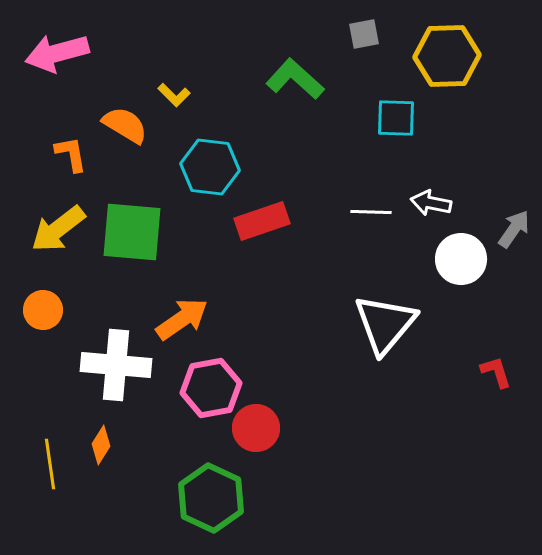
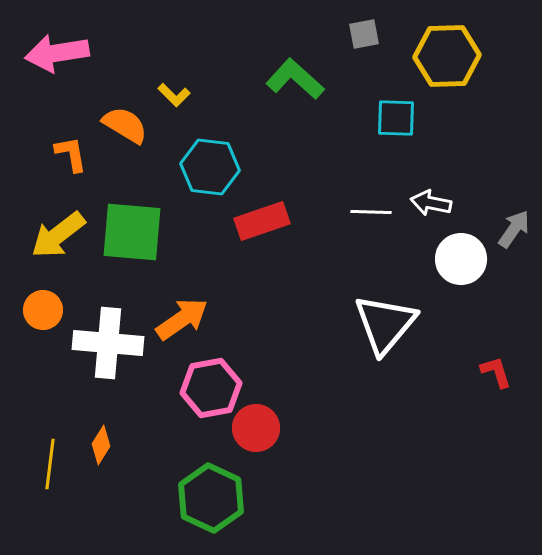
pink arrow: rotated 6 degrees clockwise
yellow arrow: moved 6 px down
white cross: moved 8 px left, 22 px up
yellow line: rotated 15 degrees clockwise
